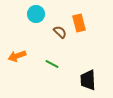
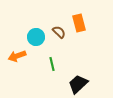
cyan circle: moved 23 px down
brown semicircle: moved 1 px left
green line: rotated 48 degrees clockwise
black trapezoid: moved 10 px left, 4 px down; rotated 50 degrees clockwise
